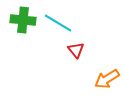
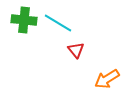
green cross: moved 1 px right
